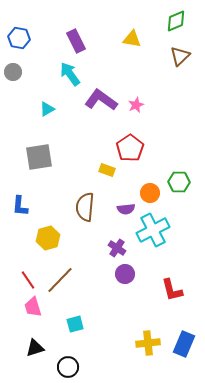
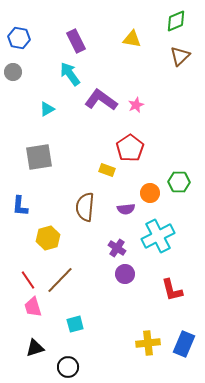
cyan cross: moved 5 px right, 6 px down
